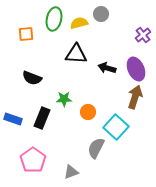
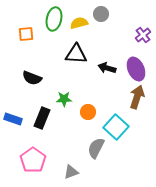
brown arrow: moved 2 px right
